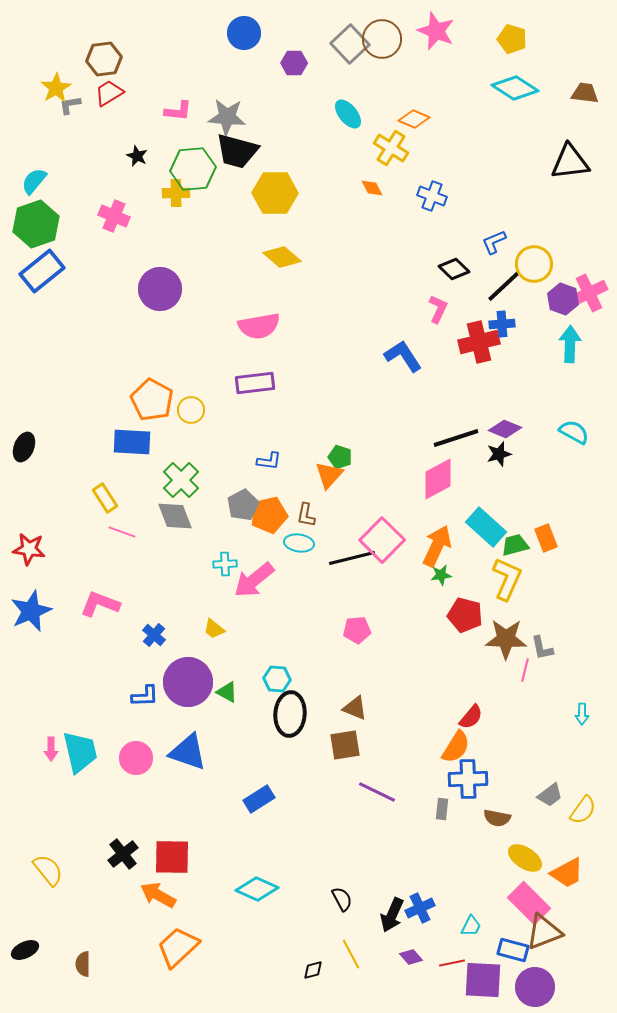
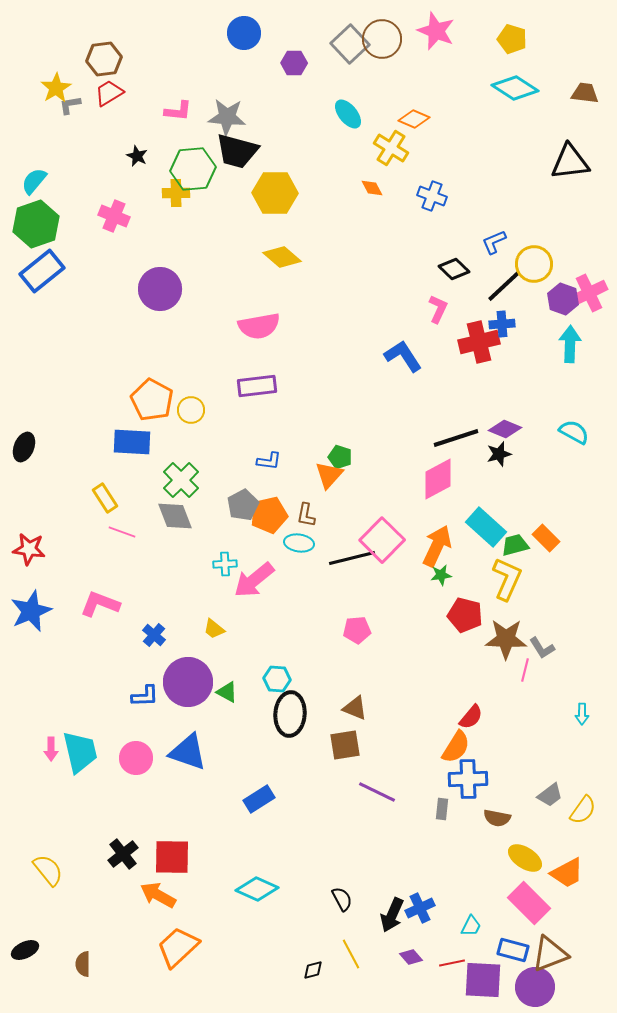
purple rectangle at (255, 383): moved 2 px right, 3 px down
orange rectangle at (546, 538): rotated 24 degrees counterclockwise
gray L-shape at (542, 648): rotated 20 degrees counterclockwise
brown triangle at (544, 932): moved 6 px right, 22 px down
